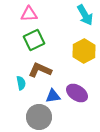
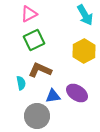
pink triangle: rotated 24 degrees counterclockwise
gray circle: moved 2 px left, 1 px up
